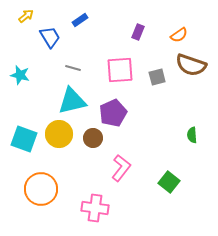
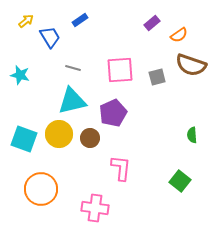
yellow arrow: moved 5 px down
purple rectangle: moved 14 px right, 9 px up; rotated 28 degrees clockwise
brown circle: moved 3 px left
pink L-shape: rotated 32 degrees counterclockwise
green square: moved 11 px right, 1 px up
